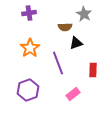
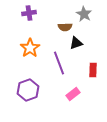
purple line: moved 1 px right
